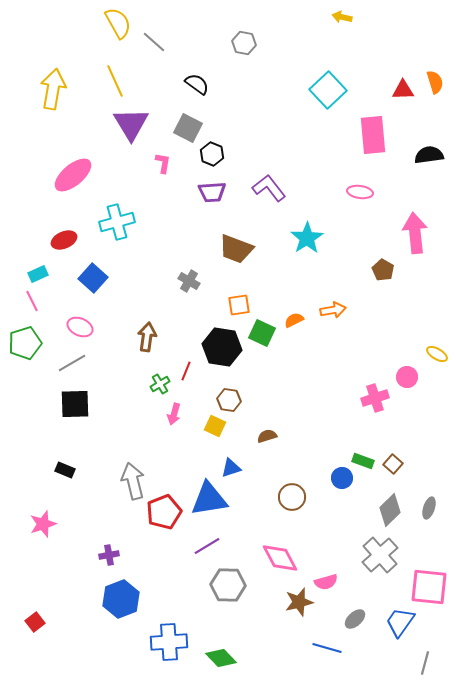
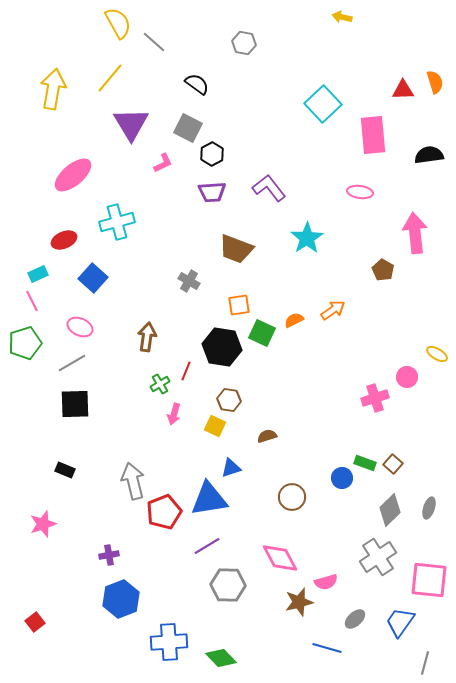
yellow line at (115, 81): moved 5 px left, 3 px up; rotated 64 degrees clockwise
cyan square at (328, 90): moved 5 px left, 14 px down
black hexagon at (212, 154): rotated 10 degrees clockwise
pink L-shape at (163, 163): rotated 55 degrees clockwise
orange arrow at (333, 310): rotated 25 degrees counterclockwise
green rectangle at (363, 461): moved 2 px right, 2 px down
gray cross at (380, 555): moved 2 px left, 2 px down; rotated 9 degrees clockwise
pink square at (429, 587): moved 7 px up
